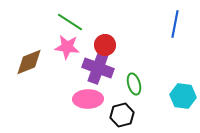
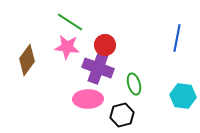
blue line: moved 2 px right, 14 px down
brown diamond: moved 2 px left, 2 px up; rotated 32 degrees counterclockwise
